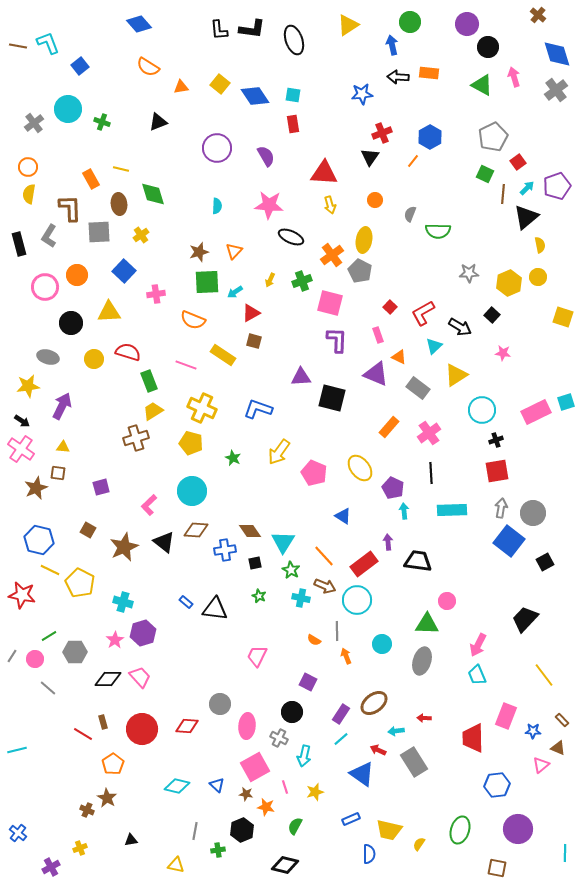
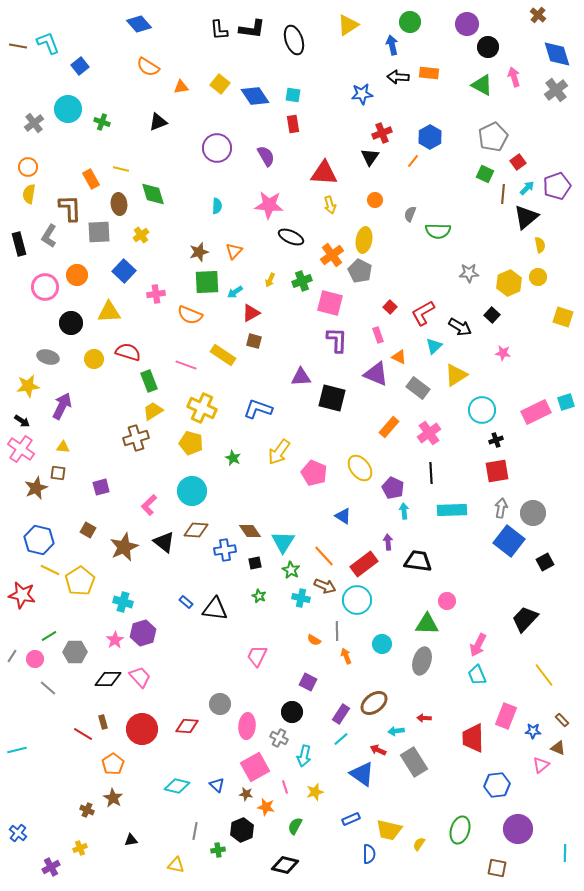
orange semicircle at (193, 320): moved 3 px left, 5 px up
yellow pentagon at (80, 583): moved 2 px up; rotated 12 degrees clockwise
brown star at (107, 798): moved 6 px right
